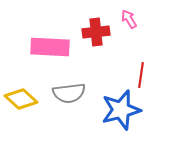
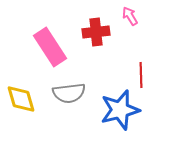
pink arrow: moved 1 px right, 3 px up
pink rectangle: rotated 54 degrees clockwise
red line: rotated 10 degrees counterclockwise
yellow diamond: rotated 32 degrees clockwise
blue star: moved 1 px left
